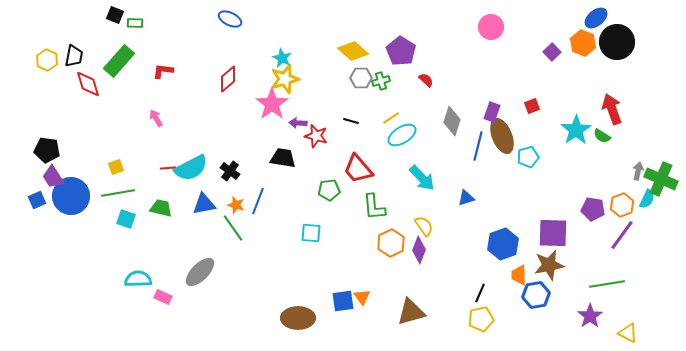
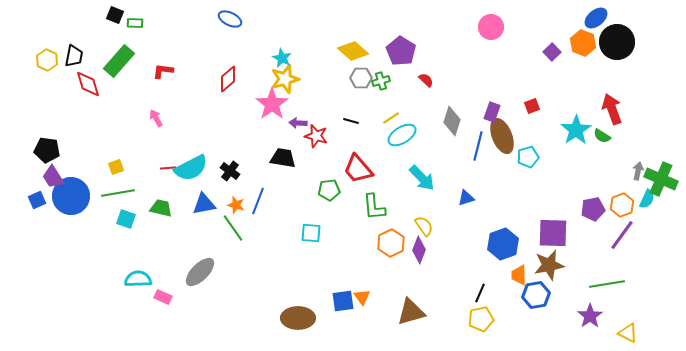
purple pentagon at (593, 209): rotated 20 degrees counterclockwise
